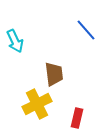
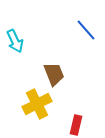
brown trapezoid: rotated 15 degrees counterclockwise
red rectangle: moved 1 px left, 7 px down
